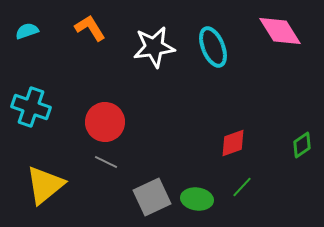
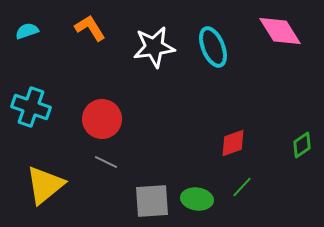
red circle: moved 3 px left, 3 px up
gray square: moved 4 px down; rotated 21 degrees clockwise
